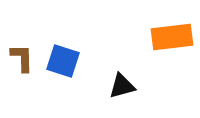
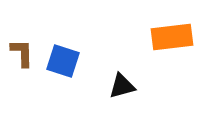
brown L-shape: moved 5 px up
